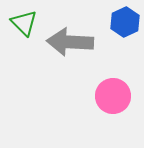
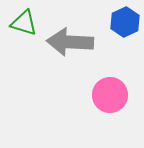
green triangle: rotated 28 degrees counterclockwise
pink circle: moved 3 px left, 1 px up
